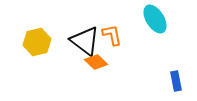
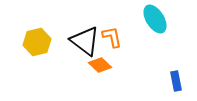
orange L-shape: moved 2 px down
orange diamond: moved 4 px right, 3 px down
